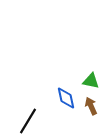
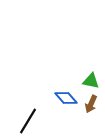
blue diamond: rotated 30 degrees counterclockwise
brown arrow: moved 2 px up; rotated 132 degrees counterclockwise
